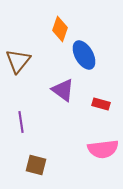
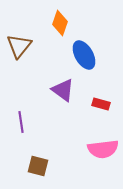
orange diamond: moved 6 px up
brown triangle: moved 1 px right, 15 px up
brown square: moved 2 px right, 1 px down
